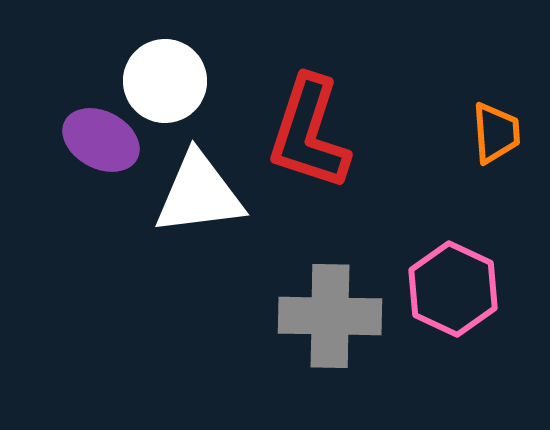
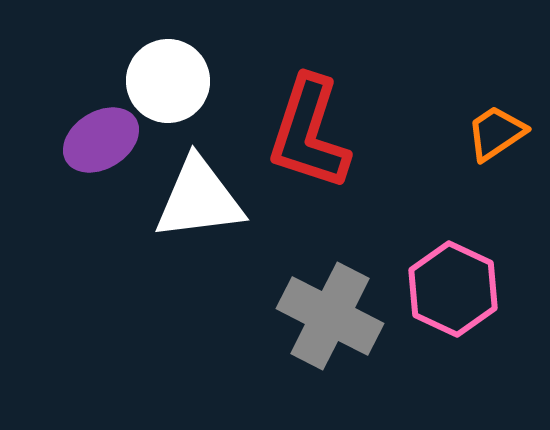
white circle: moved 3 px right
orange trapezoid: rotated 120 degrees counterclockwise
purple ellipse: rotated 60 degrees counterclockwise
white triangle: moved 5 px down
gray cross: rotated 26 degrees clockwise
